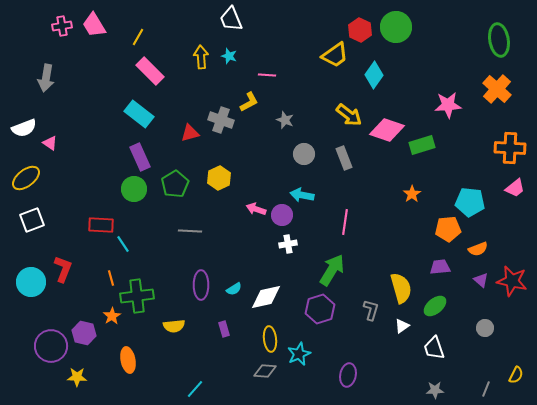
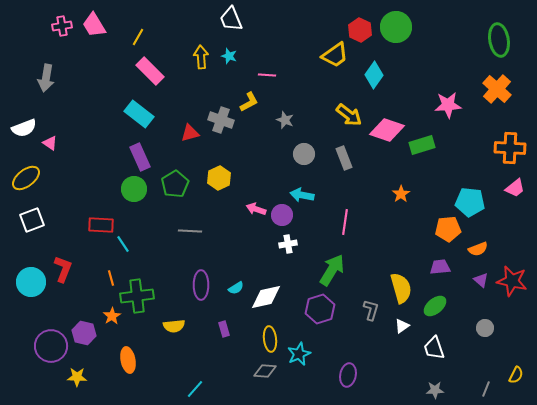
orange star at (412, 194): moved 11 px left
cyan semicircle at (234, 289): moved 2 px right, 1 px up
